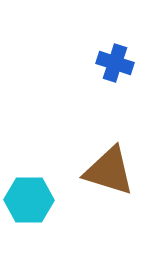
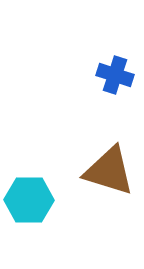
blue cross: moved 12 px down
